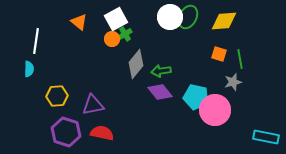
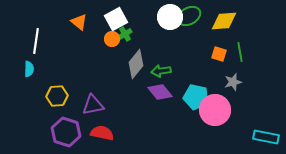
green ellipse: moved 1 px right, 1 px up; rotated 35 degrees clockwise
green line: moved 7 px up
